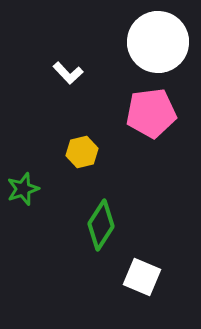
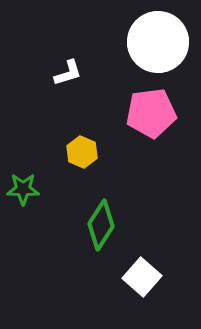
white L-shape: rotated 64 degrees counterclockwise
yellow hexagon: rotated 24 degrees counterclockwise
green star: rotated 20 degrees clockwise
white square: rotated 18 degrees clockwise
